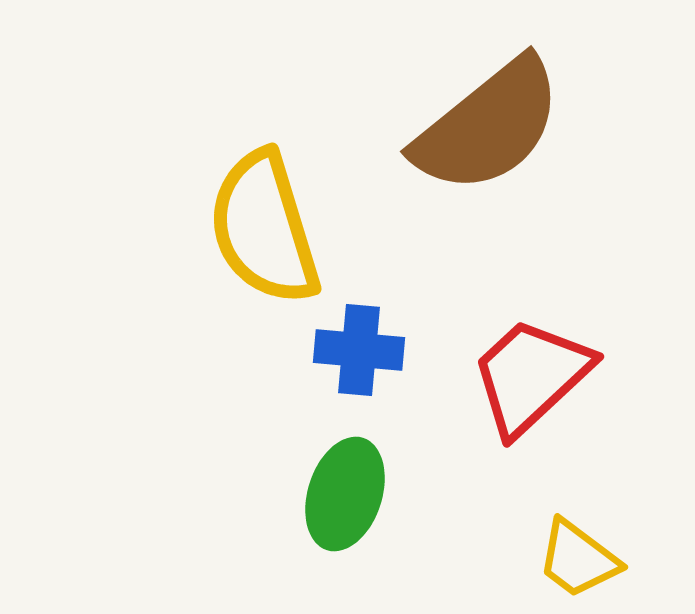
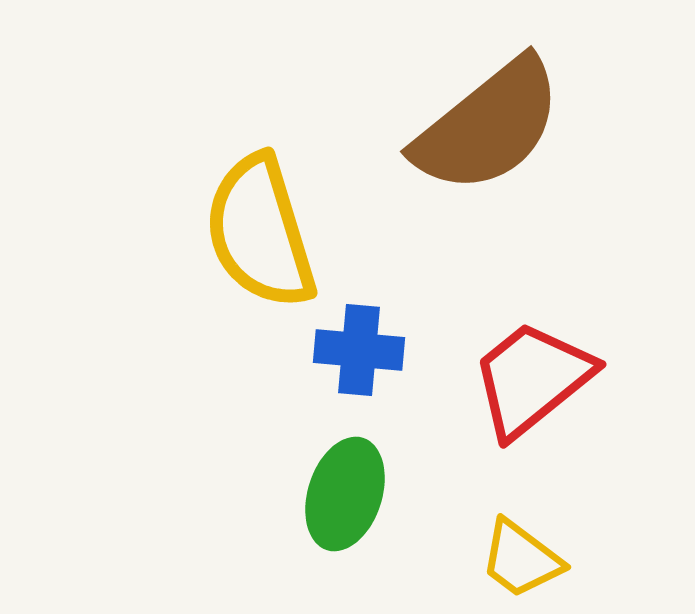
yellow semicircle: moved 4 px left, 4 px down
red trapezoid: moved 1 px right, 3 px down; rotated 4 degrees clockwise
yellow trapezoid: moved 57 px left
